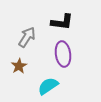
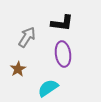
black L-shape: moved 1 px down
brown star: moved 1 px left, 3 px down
cyan semicircle: moved 2 px down
